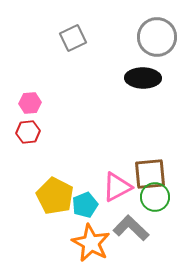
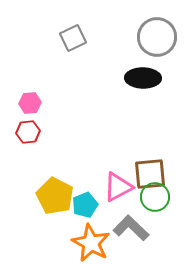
pink triangle: moved 1 px right
